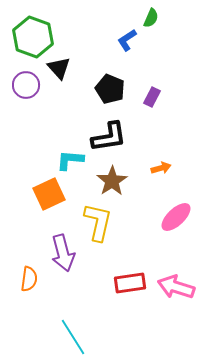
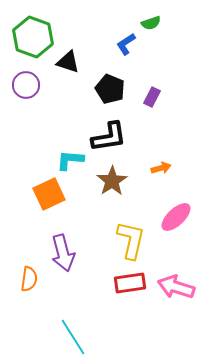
green semicircle: moved 5 px down; rotated 48 degrees clockwise
blue L-shape: moved 1 px left, 4 px down
black triangle: moved 9 px right, 6 px up; rotated 30 degrees counterclockwise
yellow L-shape: moved 33 px right, 18 px down
